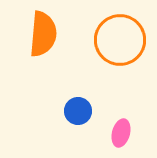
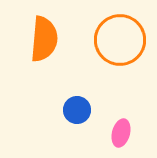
orange semicircle: moved 1 px right, 5 px down
blue circle: moved 1 px left, 1 px up
